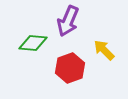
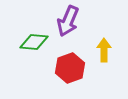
green diamond: moved 1 px right, 1 px up
yellow arrow: rotated 45 degrees clockwise
